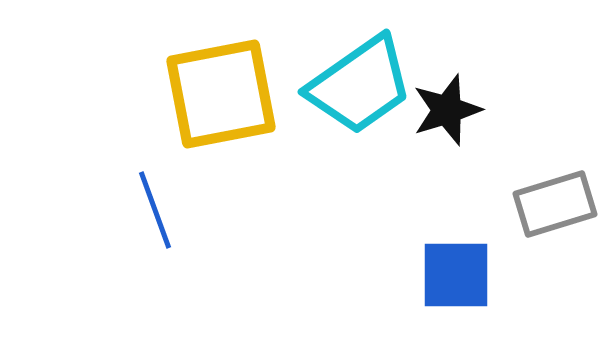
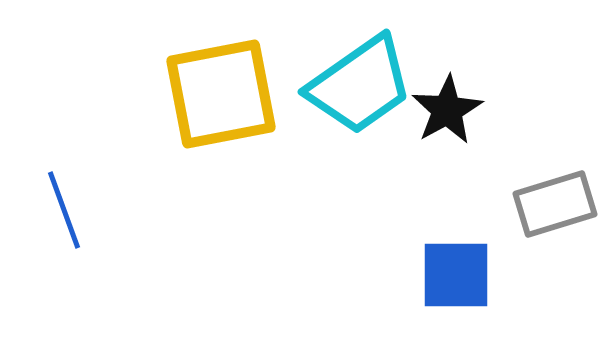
black star: rotated 12 degrees counterclockwise
blue line: moved 91 px left
